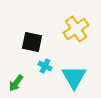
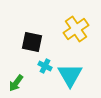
cyan triangle: moved 4 px left, 2 px up
